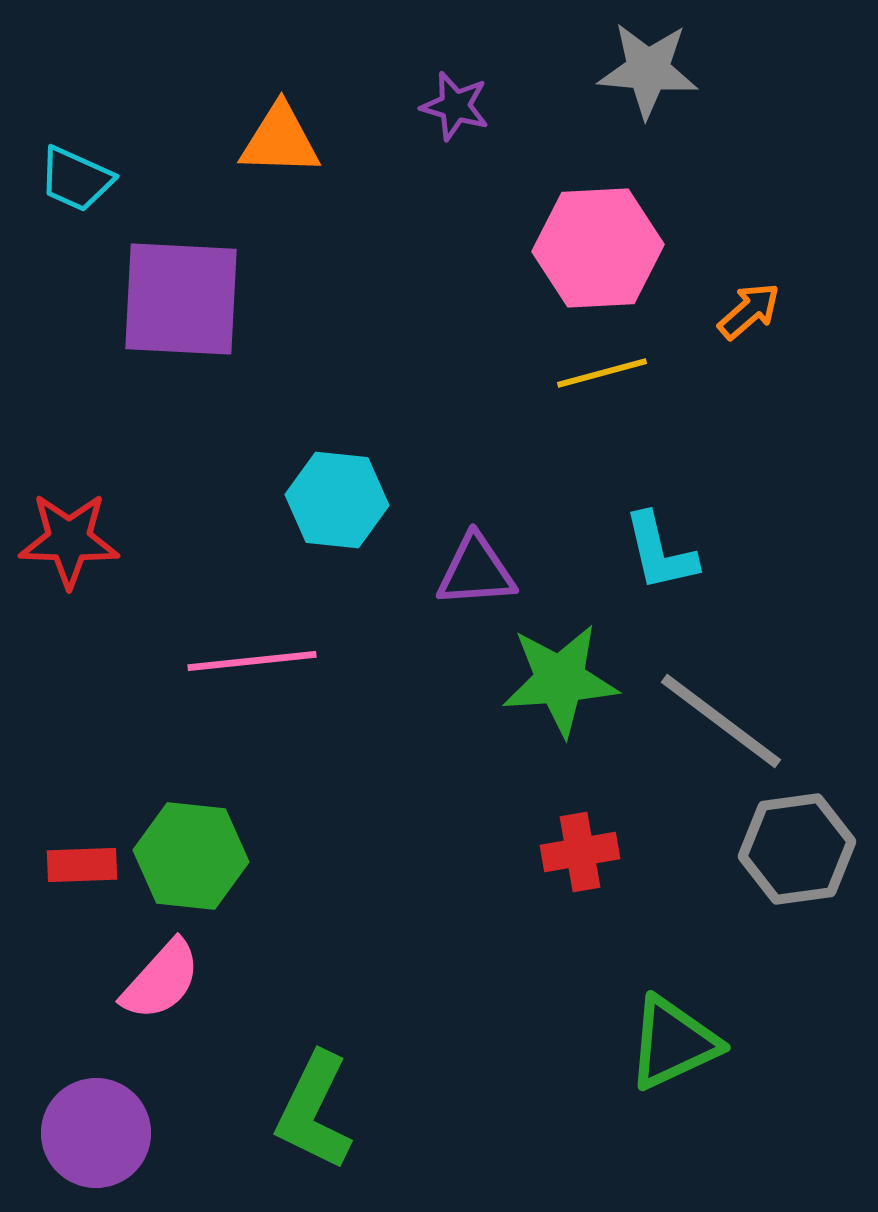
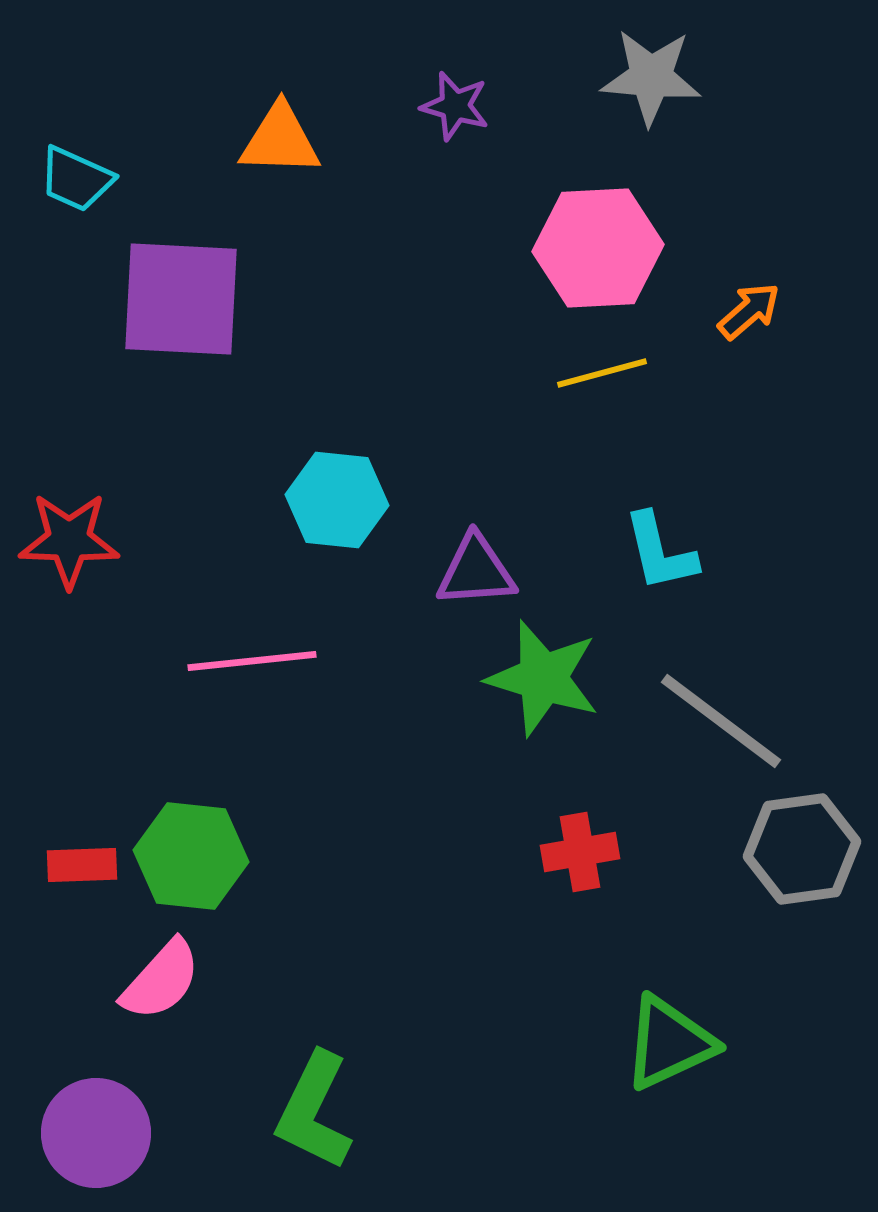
gray star: moved 3 px right, 7 px down
green star: moved 17 px left, 2 px up; rotated 21 degrees clockwise
gray hexagon: moved 5 px right
green triangle: moved 4 px left
